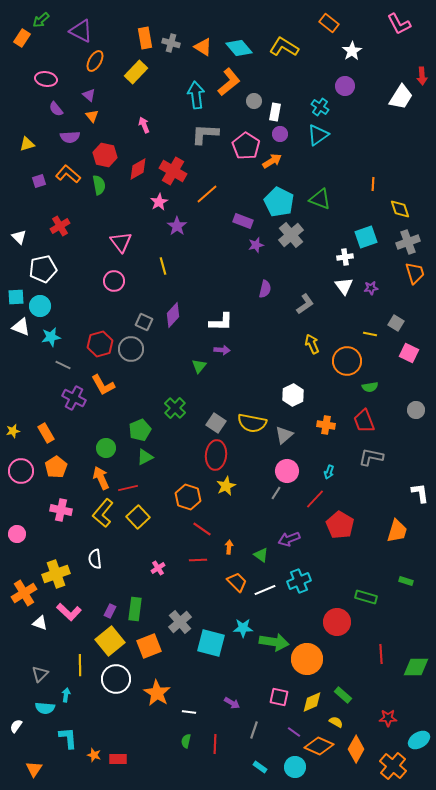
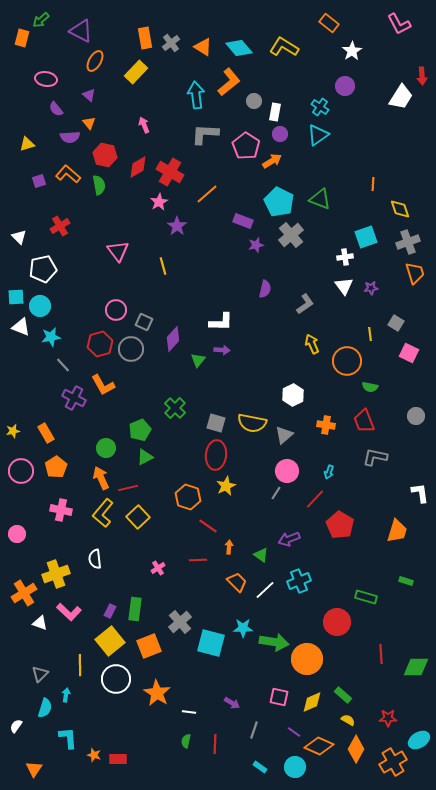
orange rectangle at (22, 38): rotated 18 degrees counterclockwise
gray cross at (171, 43): rotated 36 degrees clockwise
orange triangle at (92, 116): moved 3 px left, 7 px down
red diamond at (138, 169): moved 2 px up
red cross at (173, 171): moved 3 px left, 1 px down
pink triangle at (121, 242): moved 3 px left, 9 px down
pink circle at (114, 281): moved 2 px right, 29 px down
purple diamond at (173, 315): moved 24 px down
yellow line at (370, 334): rotated 72 degrees clockwise
gray line at (63, 365): rotated 21 degrees clockwise
green triangle at (199, 366): moved 1 px left, 6 px up
green semicircle at (370, 387): rotated 21 degrees clockwise
gray circle at (416, 410): moved 6 px down
gray square at (216, 423): rotated 18 degrees counterclockwise
gray L-shape at (371, 457): moved 4 px right
red line at (202, 529): moved 6 px right, 3 px up
white line at (265, 590): rotated 20 degrees counterclockwise
cyan semicircle at (45, 708): rotated 78 degrees counterclockwise
yellow semicircle at (336, 722): moved 12 px right, 2 px up
orange cross at (393, 766): moved 4 px up; rotated 20 degrees clockwise
